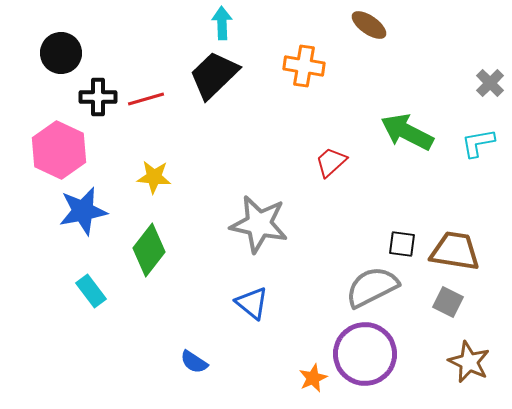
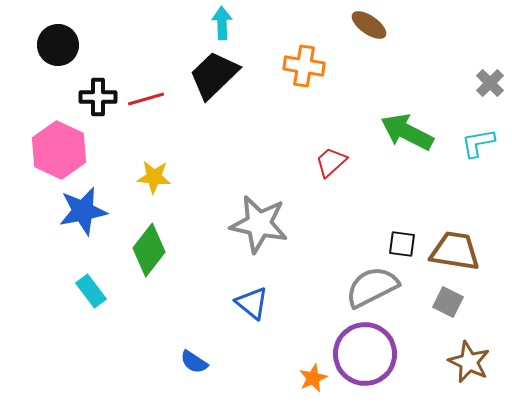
black circle: moved 3 px left, 8 px up
